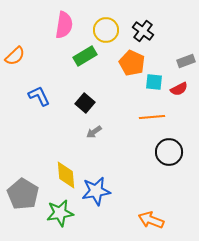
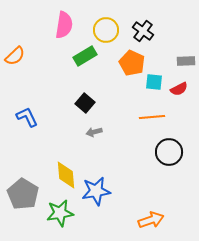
gray rectangle: rotated 18 degrees clockwise
blue L-shape: moved 12 px left, 21 px down
gray arrow: rotated 21 degrees clockwise
orange arrow: rotated 140 degrees clockwise
